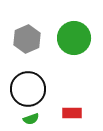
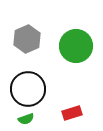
green circle: moved 2 px right, 8 px down
red rectangle: rotated 18 degrees counterclockwise
green semicircle: moved 5 px left
